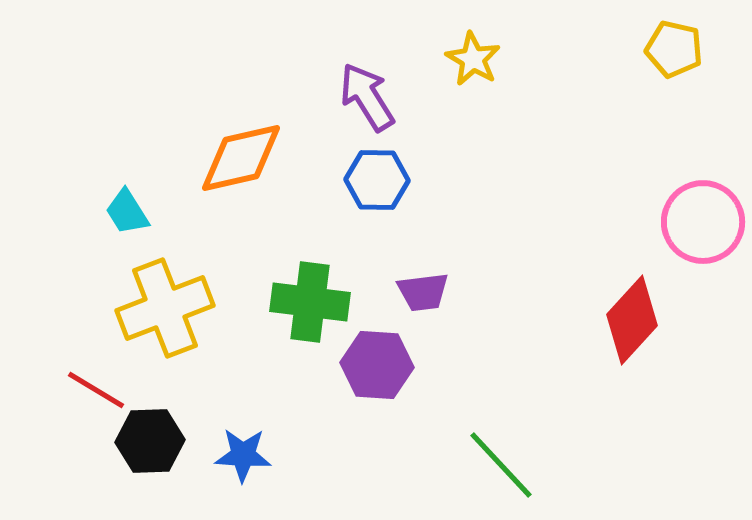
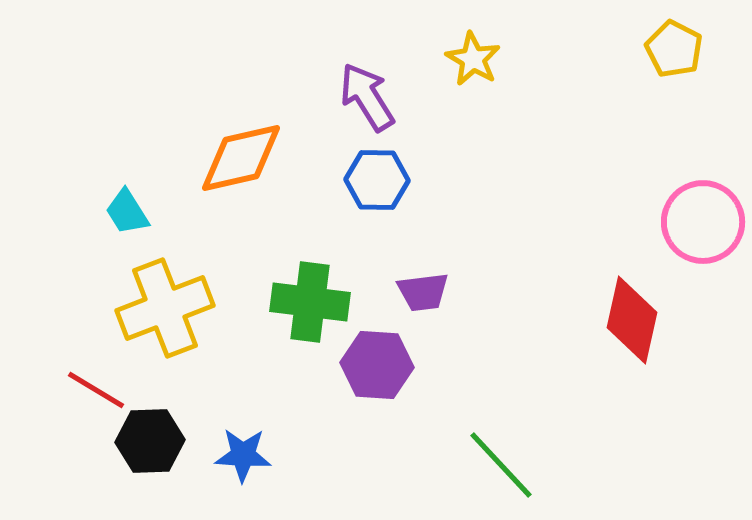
yellow pentagon: rotated 14 degrees clockwise
red diamond: rotated 30 degrees counterclockwise
